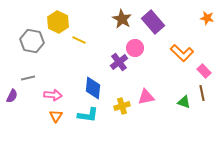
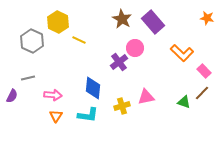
gray hexagon: rotated 15 degrees clockwise
brown line: rotated 56 degrees clockwise
